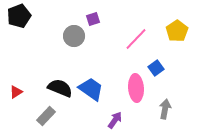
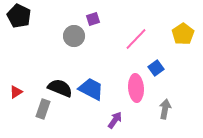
black pentagon: rotated 25 degrees counterclockwise
yellow pentagon: moved 6 px right, 3 px down
blue trapezoid: rotated 8 degrees counterclockwise
gray rectangle: moved 3 px left, 7 px up; rotated 24 degrees counterclockwise
